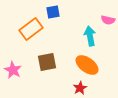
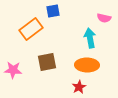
blue square: moved 1 px up
pink semicircle: moved 4 px left, 2 px up
cyan arrow: moved 2 px down
orange ellipse: rotated 35 degrees counterclockwise
pink star: rotated 24 degrees counterclockwise
red star: moved 1 px left, 1 px up
